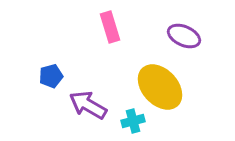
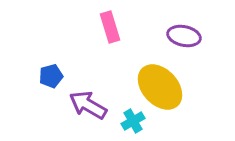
purple ellipse: rotated 12 degrees counterclockwise
cyan cross: rotated 15 degrees counterclockwise
